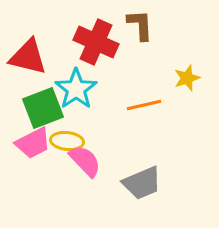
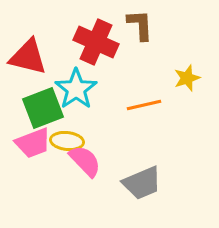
pink trapezoid: rotated 6 degrees clockwise
